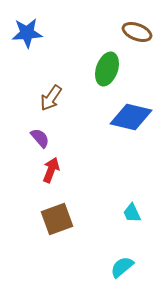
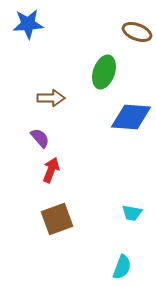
blue star: moved 1 px right, 9 px up
green ellipse: moved 3 px left, 3 px down
brown arrow: rotated 124 degrees counterclockwise
blue diamond: rotated 9 degrees counterclockwise
cyan trapezoid: rotated 55 degrees counterclockwise
cyan semicircle: rotated 150 degrees clockwise
